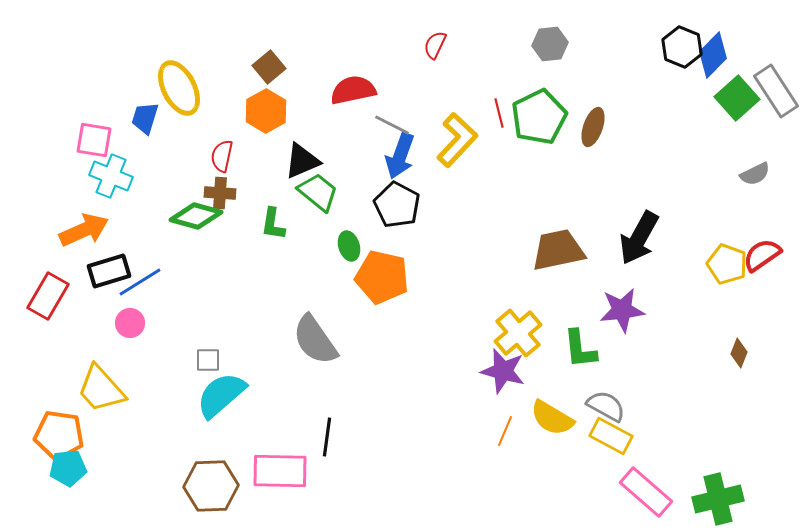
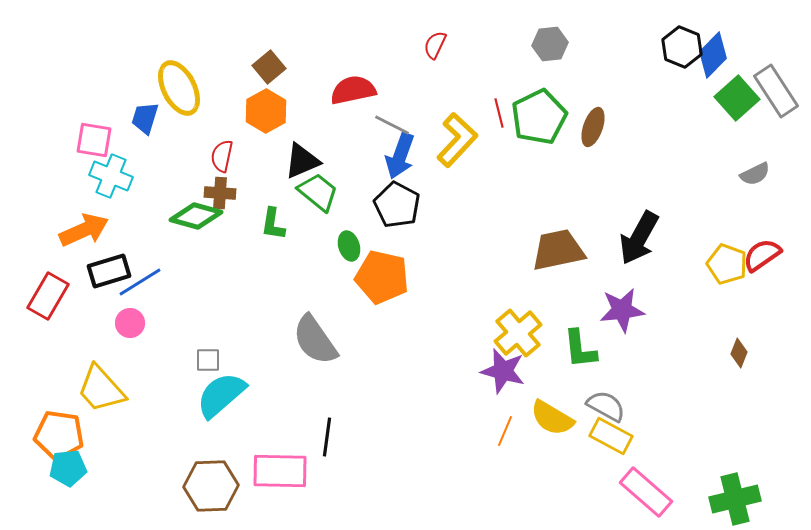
green cross at (718, 499): moved 17 px right
